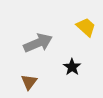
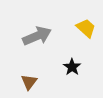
yellow trapezoid: moved 1 px down
gray arrow: moved 1 px left, 7 px up
